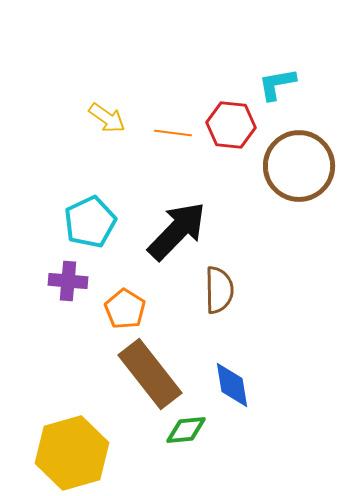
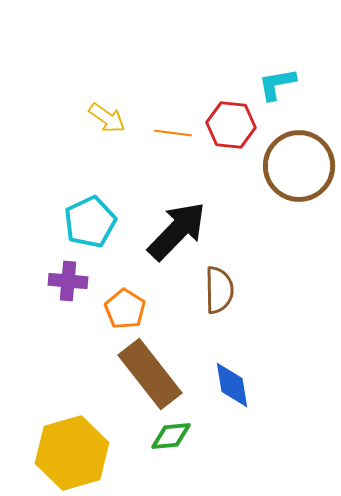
green diamond: moved 15 px left, 6 px down
